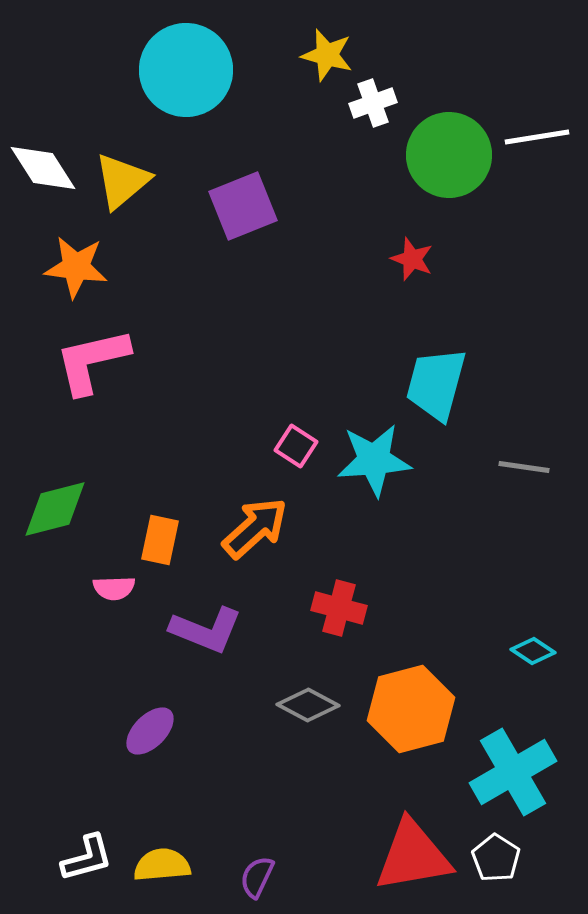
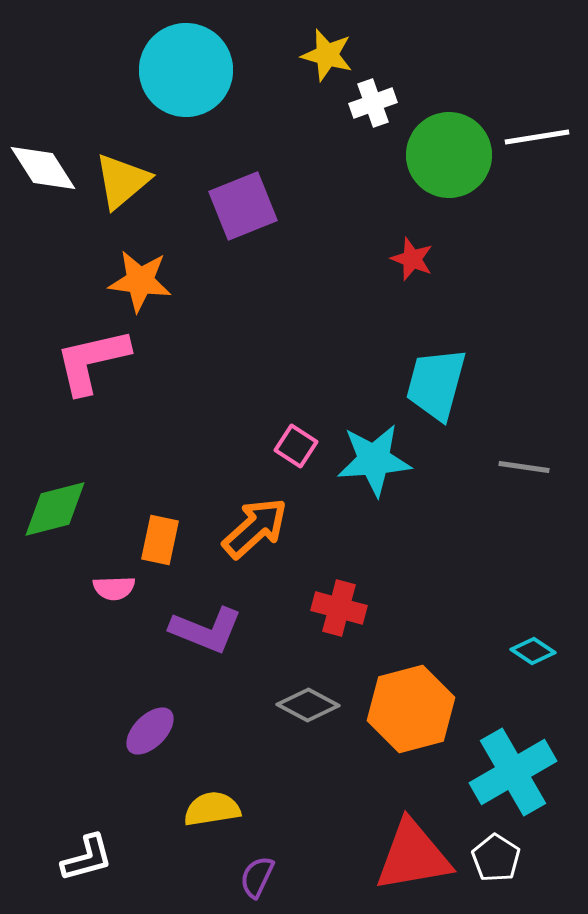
orange star: moved 64 px right, 14 px down
yellow semicircle: moved 50 px right, 56 px up; rotated 4 degrees counterclockwise
